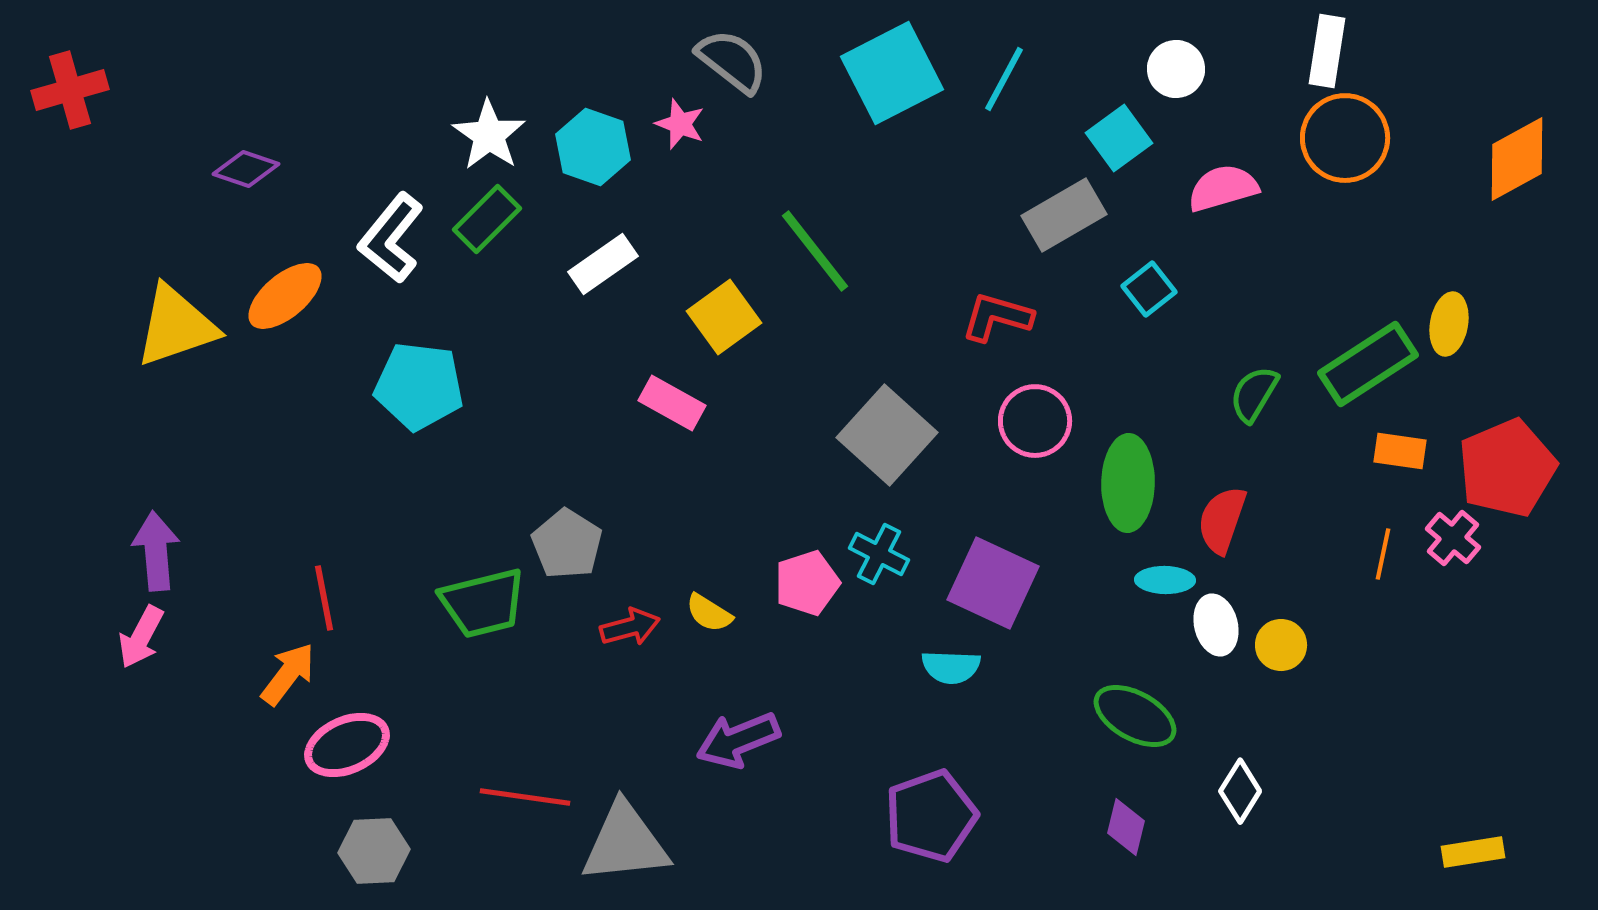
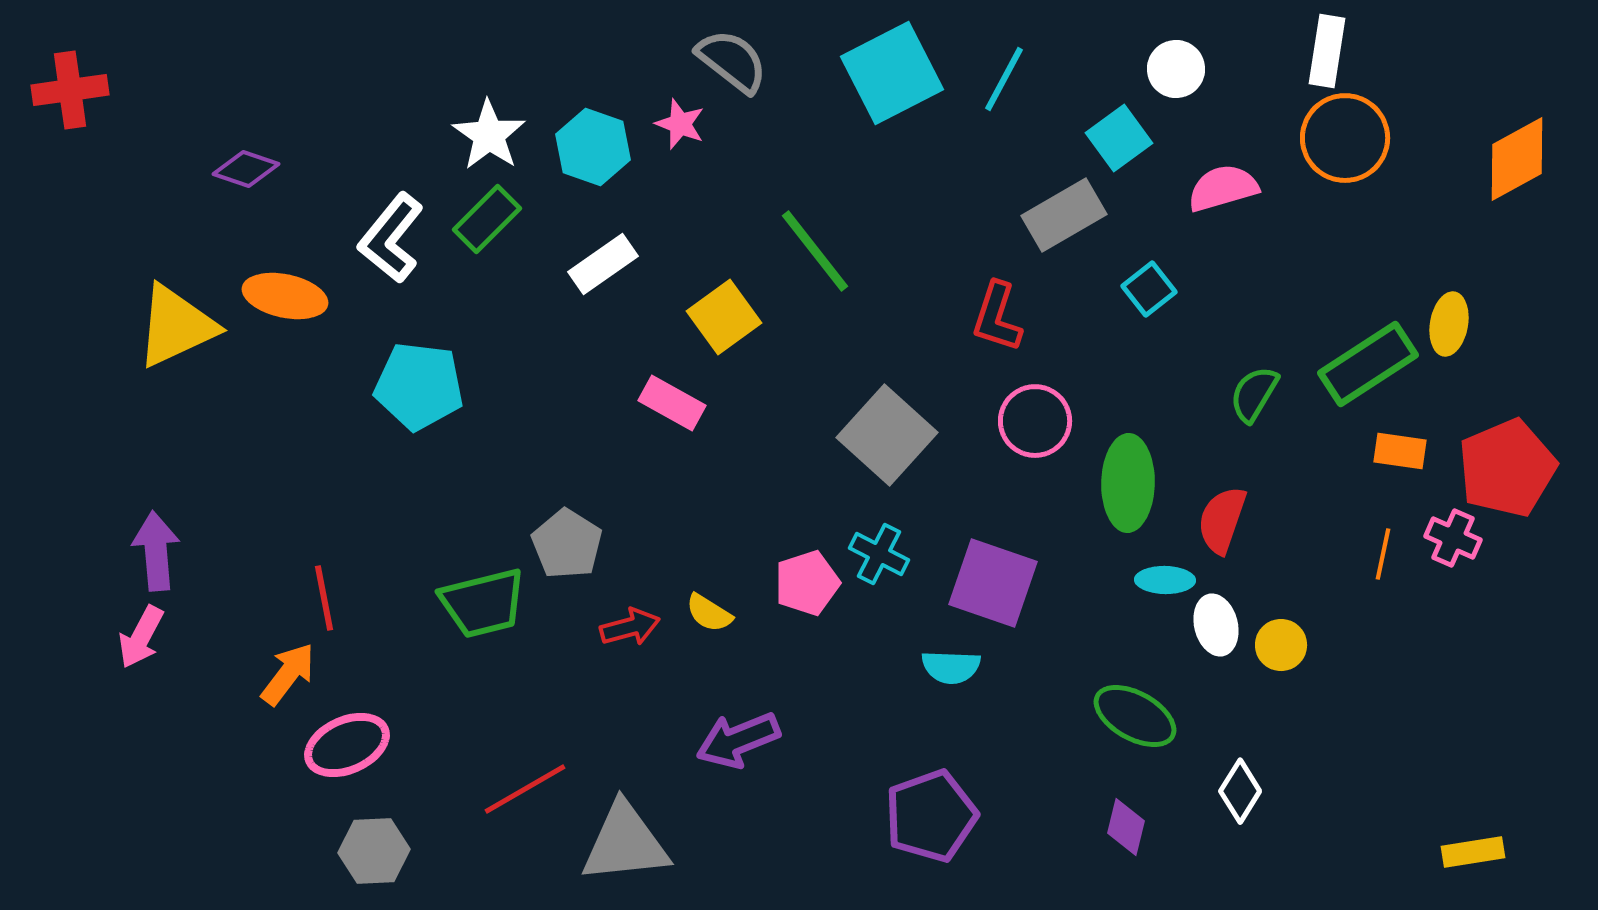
red cross at (70, 90): rotated 8 degrees clockwise
orange ellipse at (285, 296): rotated 52 degrees clockwise
red L-shape at (997, 317): rotated 88 degrees counterclockwise
yellow triangle at (176, 326): rotated 6 degrees counterclockwise
pink cross at (1453, 538): rotated 16 degrees counterclockwise
purple square at (993, 583): rotated 6 degrees counterclockwise
red line at (525, 797): moved 8 px up; rotated 38 degrees counterclockwise
